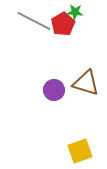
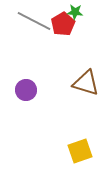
purple circle: moved 28 px left
